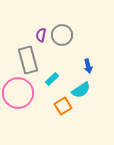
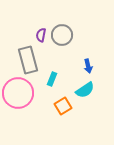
cyan rectangle: rotated 24 degrees counterclockwise
cyan semicircle: moved 4 px right
